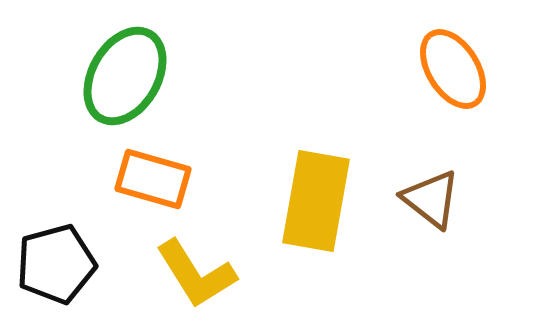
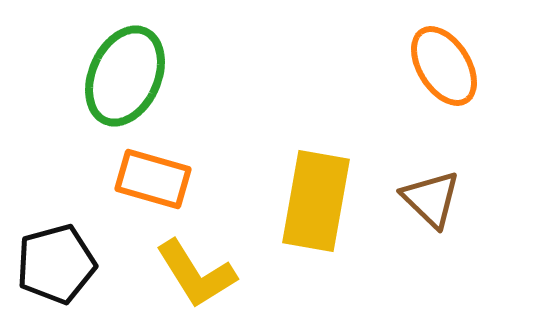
orange ellipse: moved 9 px left, 3 px up
green ellipse: rotated 6 degrees counterclockwise
brown triangle: rotated 6 degrees clockwise
